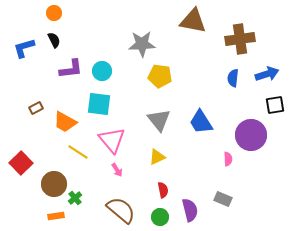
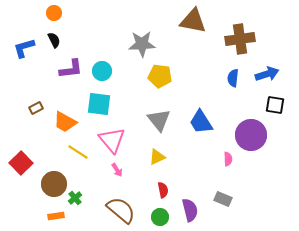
black square: rotated 18 degrees clockwise
